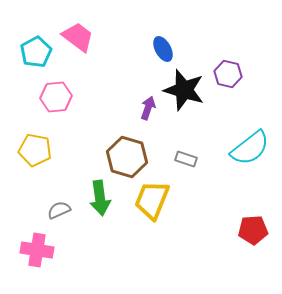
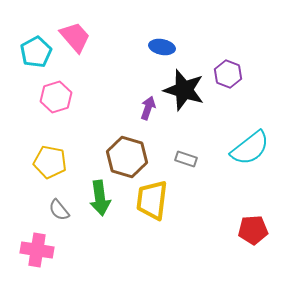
pink trapezoid: moved 3 px left; rotated 12 degrees clockwise
blue ellipse: moved 1 px left, 2 px up; rotated 50 degrees counterclockwise
purple hexagon: rotated 8 degrees clockwise
pink hexagon: rotated 12 degrees counterclockwise
yellow pentagon: moved 15 px right, 12 px down
yellow trapezoid: rotated 15 degrees counterclockwise
gray semicircle: rotated 105 degrees counterclockwise
